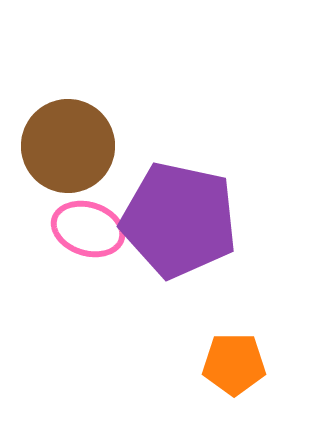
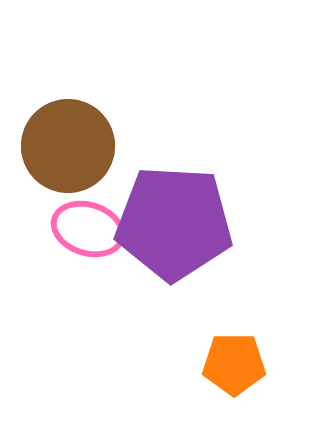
purple pentagon: moved 5 px left, 3 px down; rotated 9 degrees counterclockwise
